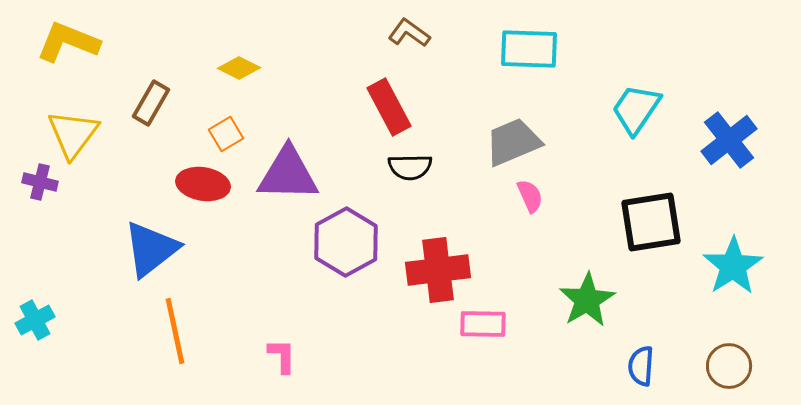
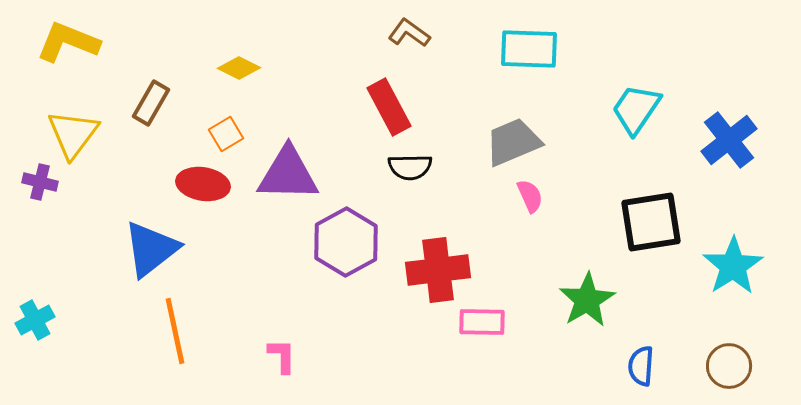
pink rectangle: moved 1 px left, 2 px up
